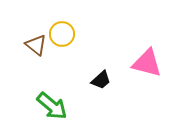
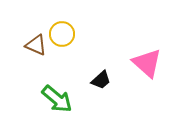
brown triangle: rotated 15 degrees counterclockwise
pink triangle: rotated 28 degrees clockwise
green arrow: moved 5 px right, 7 px up
